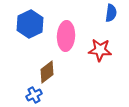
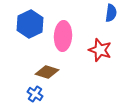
pink ellipse: moved 3 px left
red star: rotated 15 degrees clockwise
brown diamond: rotated 55 degrees clockwise
blue cross: moved 1 px right, 1 px up; rotated 28 degrees counterclockwise
